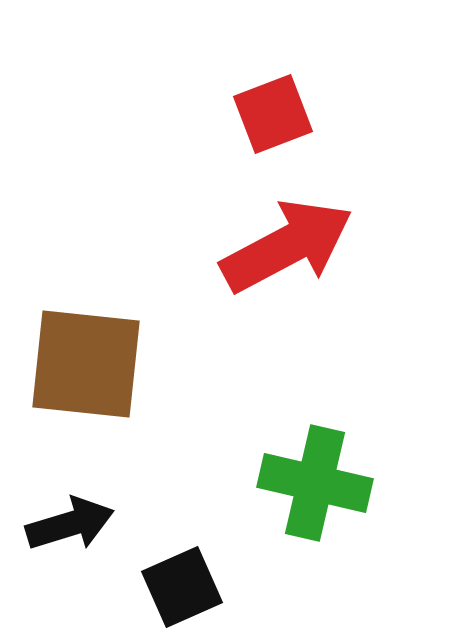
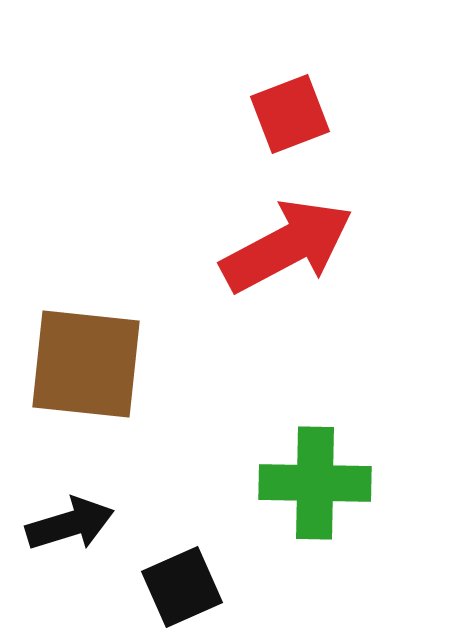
red square: moved 17 px right
green cross: rotated 12 degrees counterclockwise
